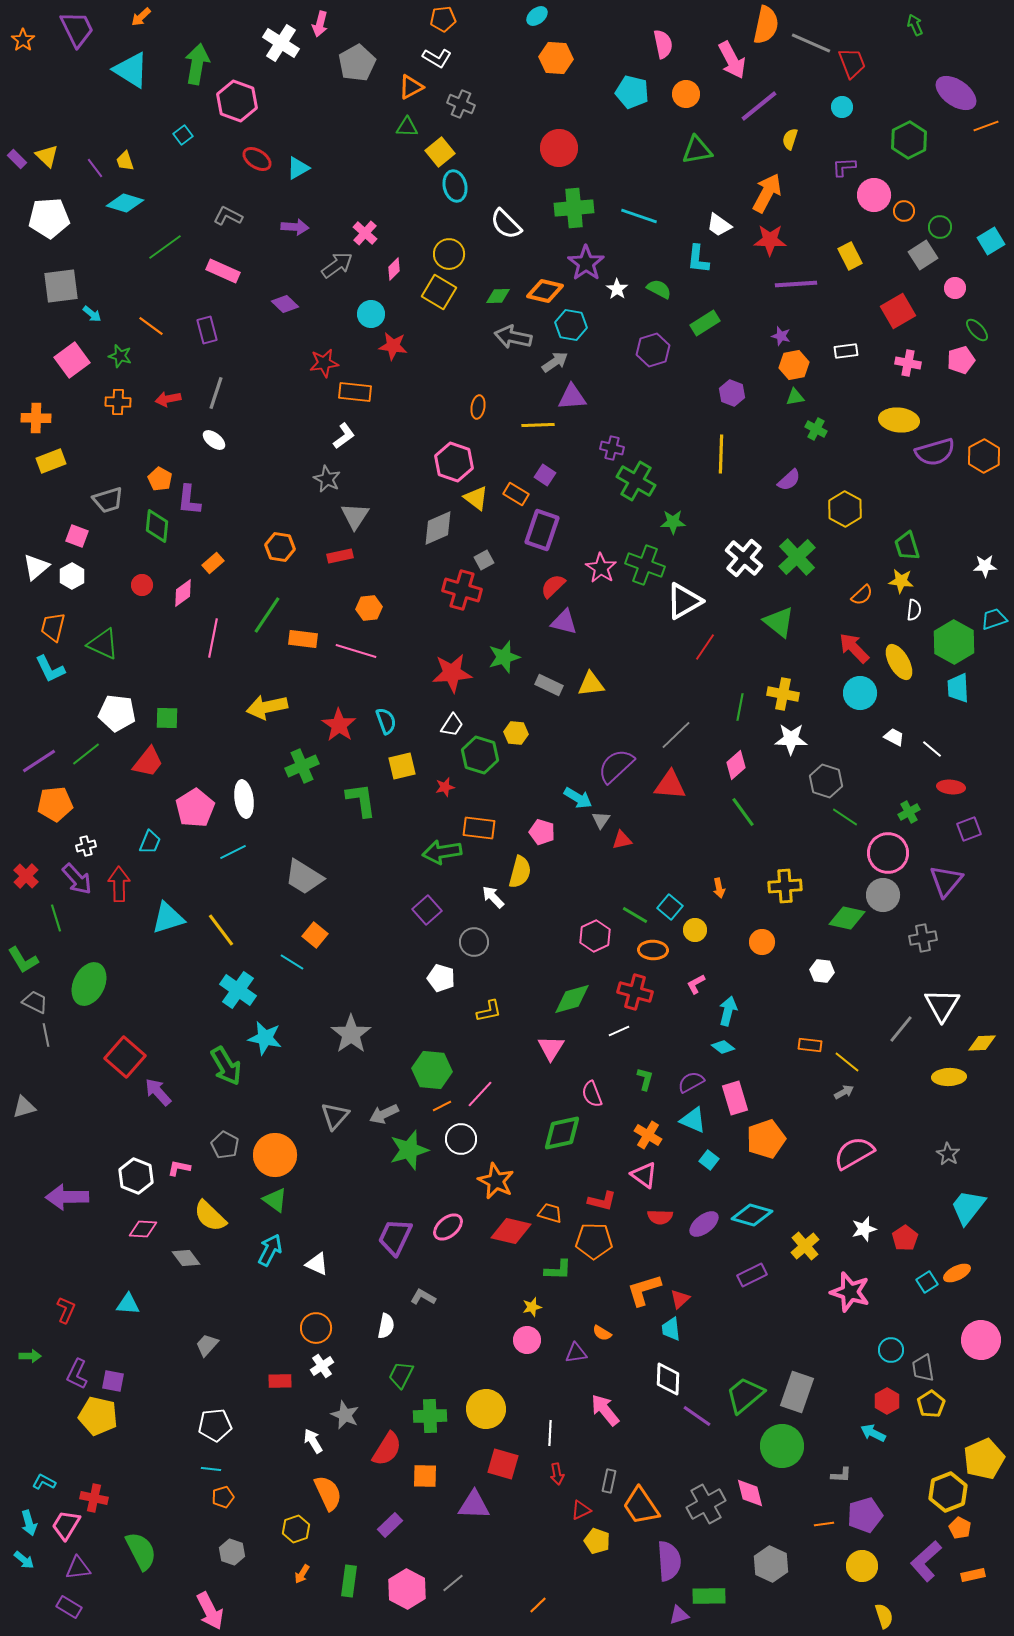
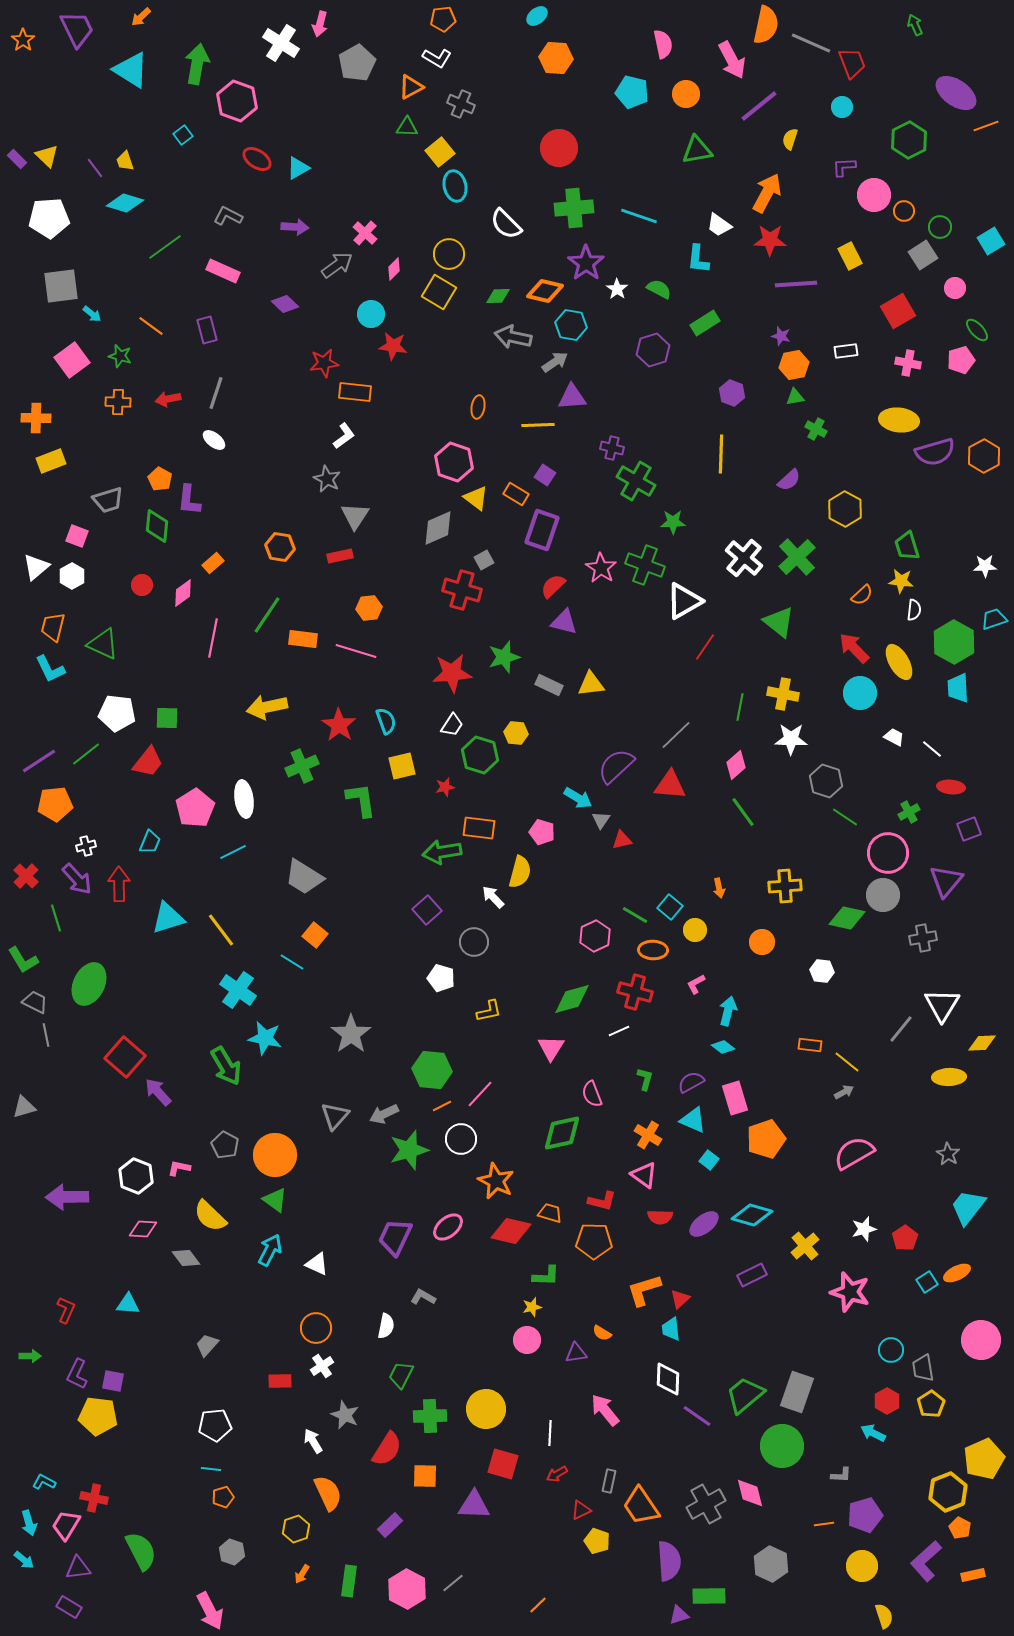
green L-shape at (558, 1270): moved 12 px left, 6 px down
yellow pentagon at (98, 1416): rotated 6 degrees counterclockwise
red arrow at (557, 1474): rotated 70 degrees clockwise
